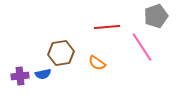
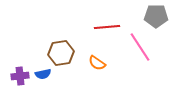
gray pentagon: rotated 20 degrees clockwise
pink line: moved 2 px left
